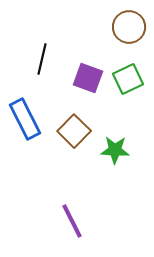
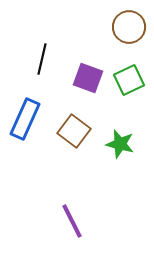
green square: moved 1 px right, 1 px down
blue rectangle: rotated 51 degrees clockwise
brown square: rotated 8 degrees counterclockwise
green star: moved 5 px right, 6 px up; rotated 12 degrees clockwise
